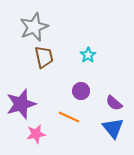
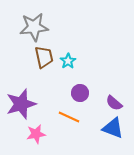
gray star: rotated 16 degrees clockwise
cyan star: moved 20 px left, 6 px down
purple circle: moved 1 px left, 2 px down
blue triangle: rotated 30 degrees counterclockwise
